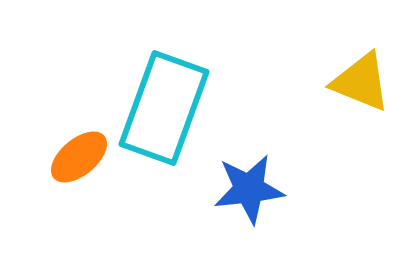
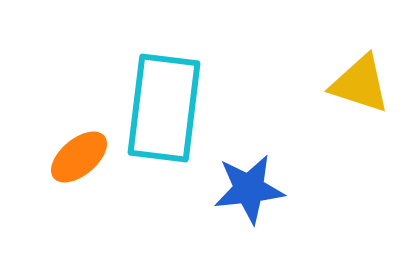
yellow triangle: moved 1 px left, 2 px down; rotated 4 degrees counterclockwise
cyan rectangle: rotated 13 degrees counterclockwise
